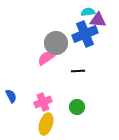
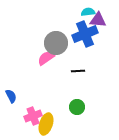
pink cross: moved 10 px left, 14 px down
